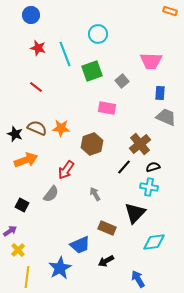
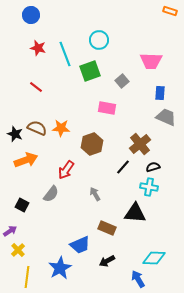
cyan circle: moved 1 px right, 6 px down
green square: moved 2 px left
black line: moved 1 px left
black triangle: rotated 50 degrees clockwise
cyan diamond: moved 16 px down; rotated 10 degrees clockwise
black arrow: moved 1 px right
